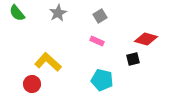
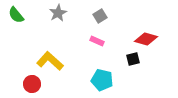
green semicircle: moved 1 px left, 2 px down
yellow L-shape: moved 2 px right, 1 px up
